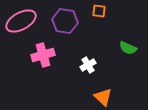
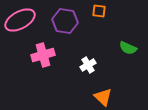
pink ellipse: moved 1 px left, 1 px up
